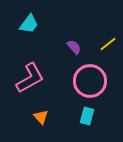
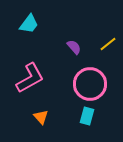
pink circle: moved 3 px down
